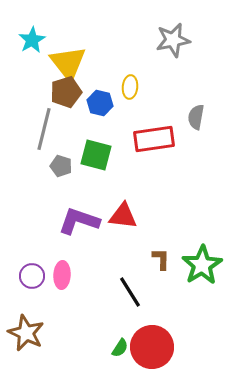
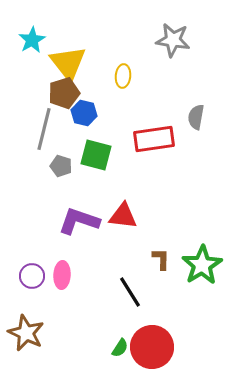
gray star: rotated 20 degrees clockwise
yellow ellipse: moved 7 px left, 11 px up
brown pentagon: moved 2 px left, 1 px down
blue hexagon: moved 16 px left, 10 px down
